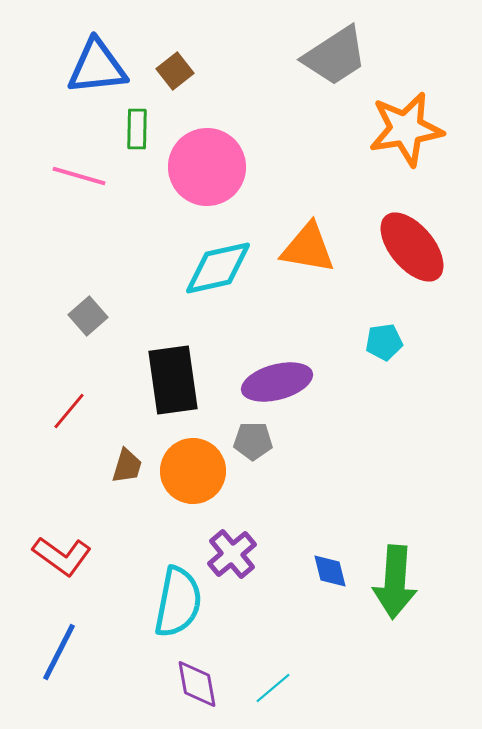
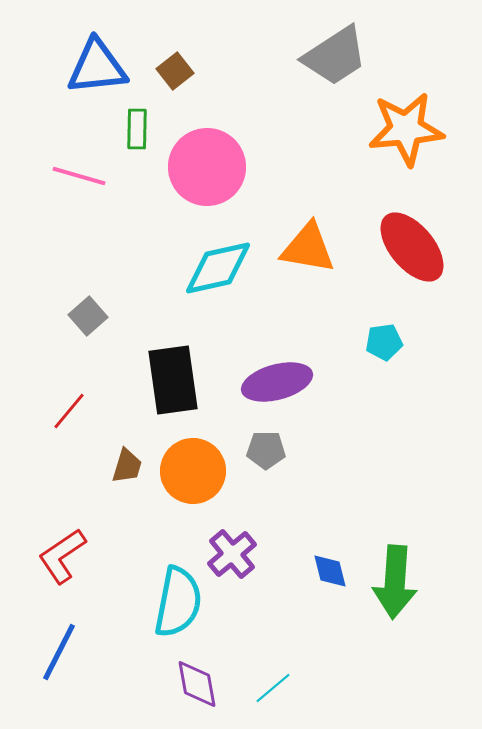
orange star: rotated 4 degrees clockwise
gray pentagon: moved 13 px right, 9 px down
red L-shape: rotated 110 degrees clockwise
